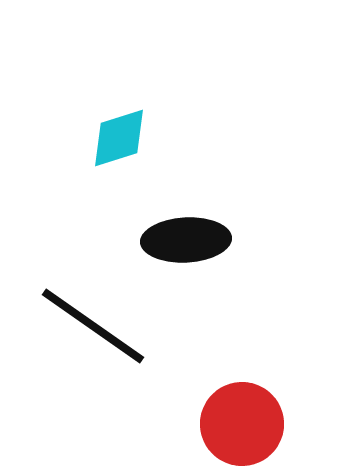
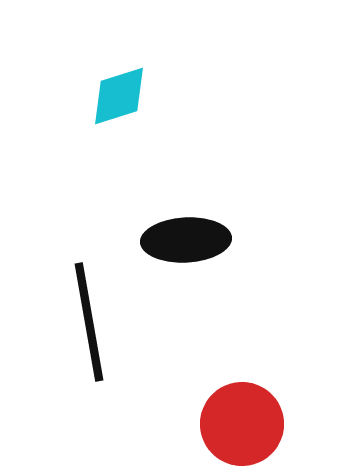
cyan diamond: moved 42 px up
black line: moved 4 px left, 4 px up; rotated 45 degrees clockwise
